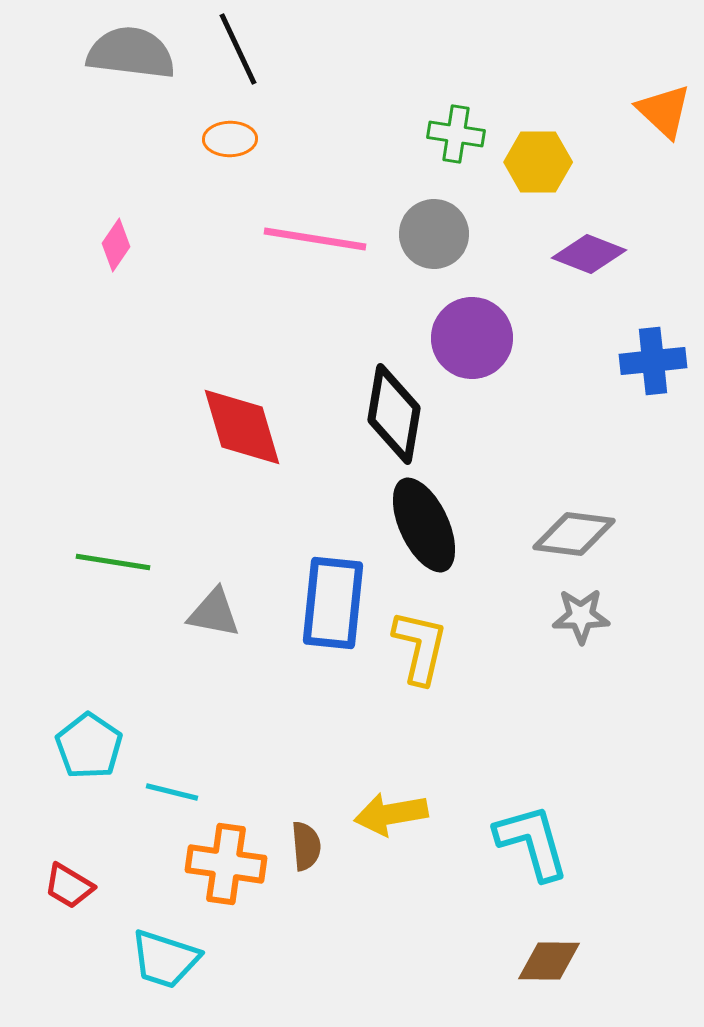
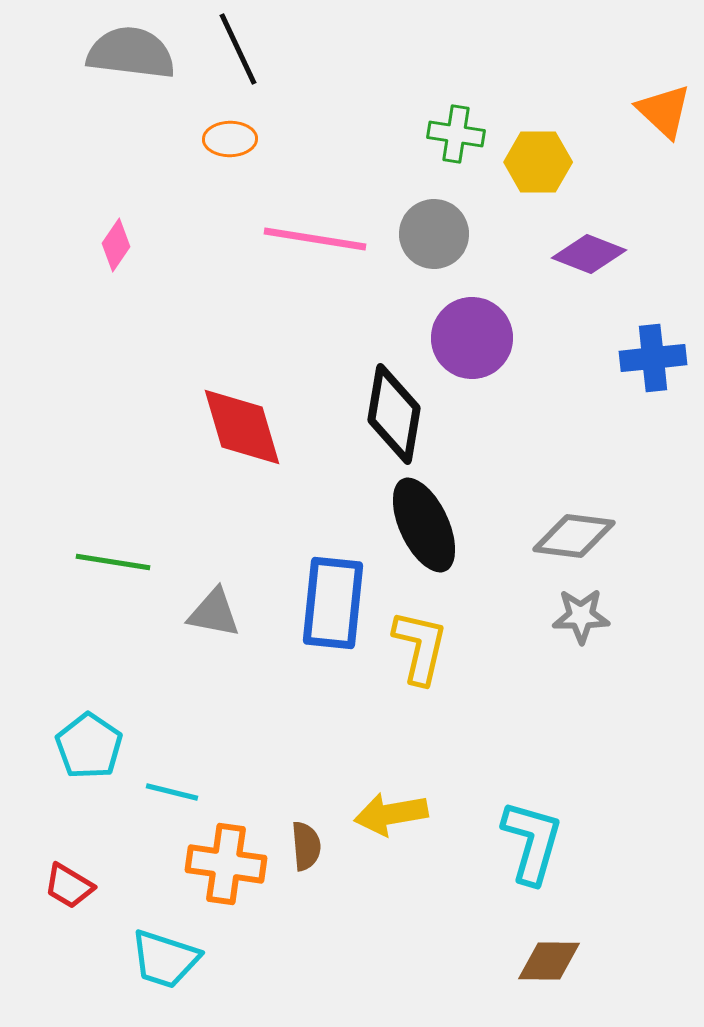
blue cross: moved 3 px up
gray diamond: moved 2 px down
cyan L-shape: rotated 32 degrees clockwise
